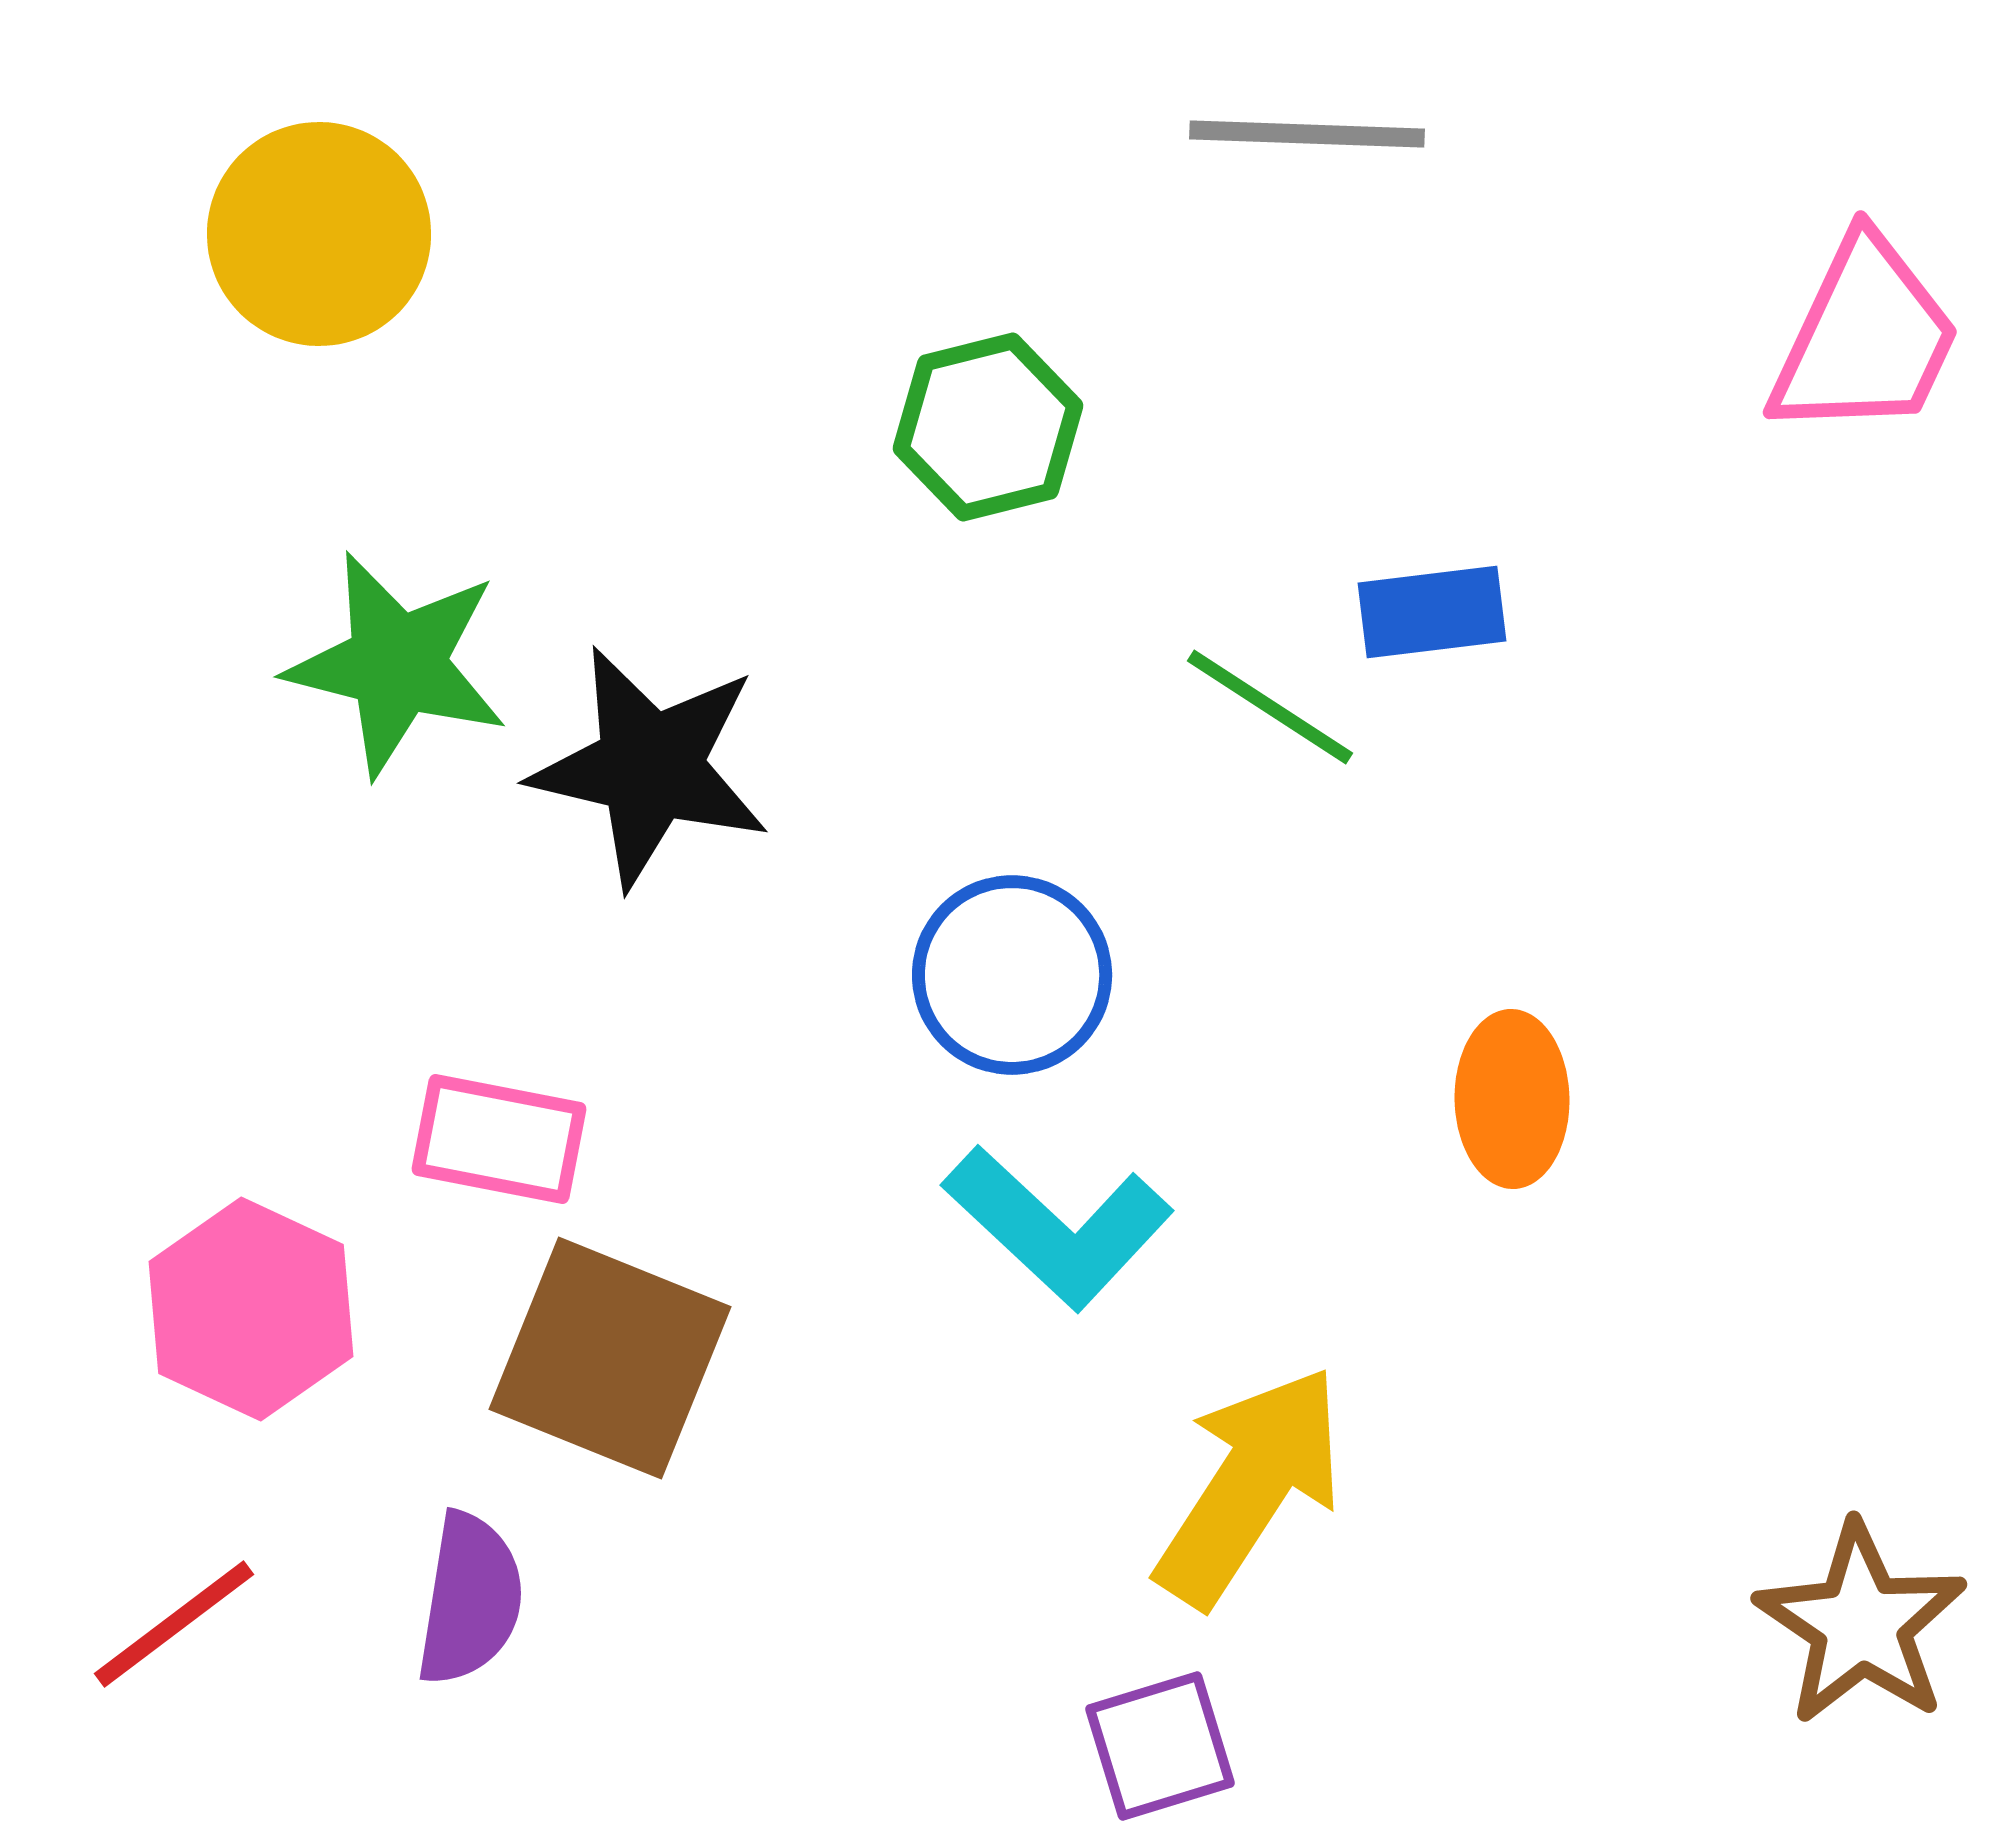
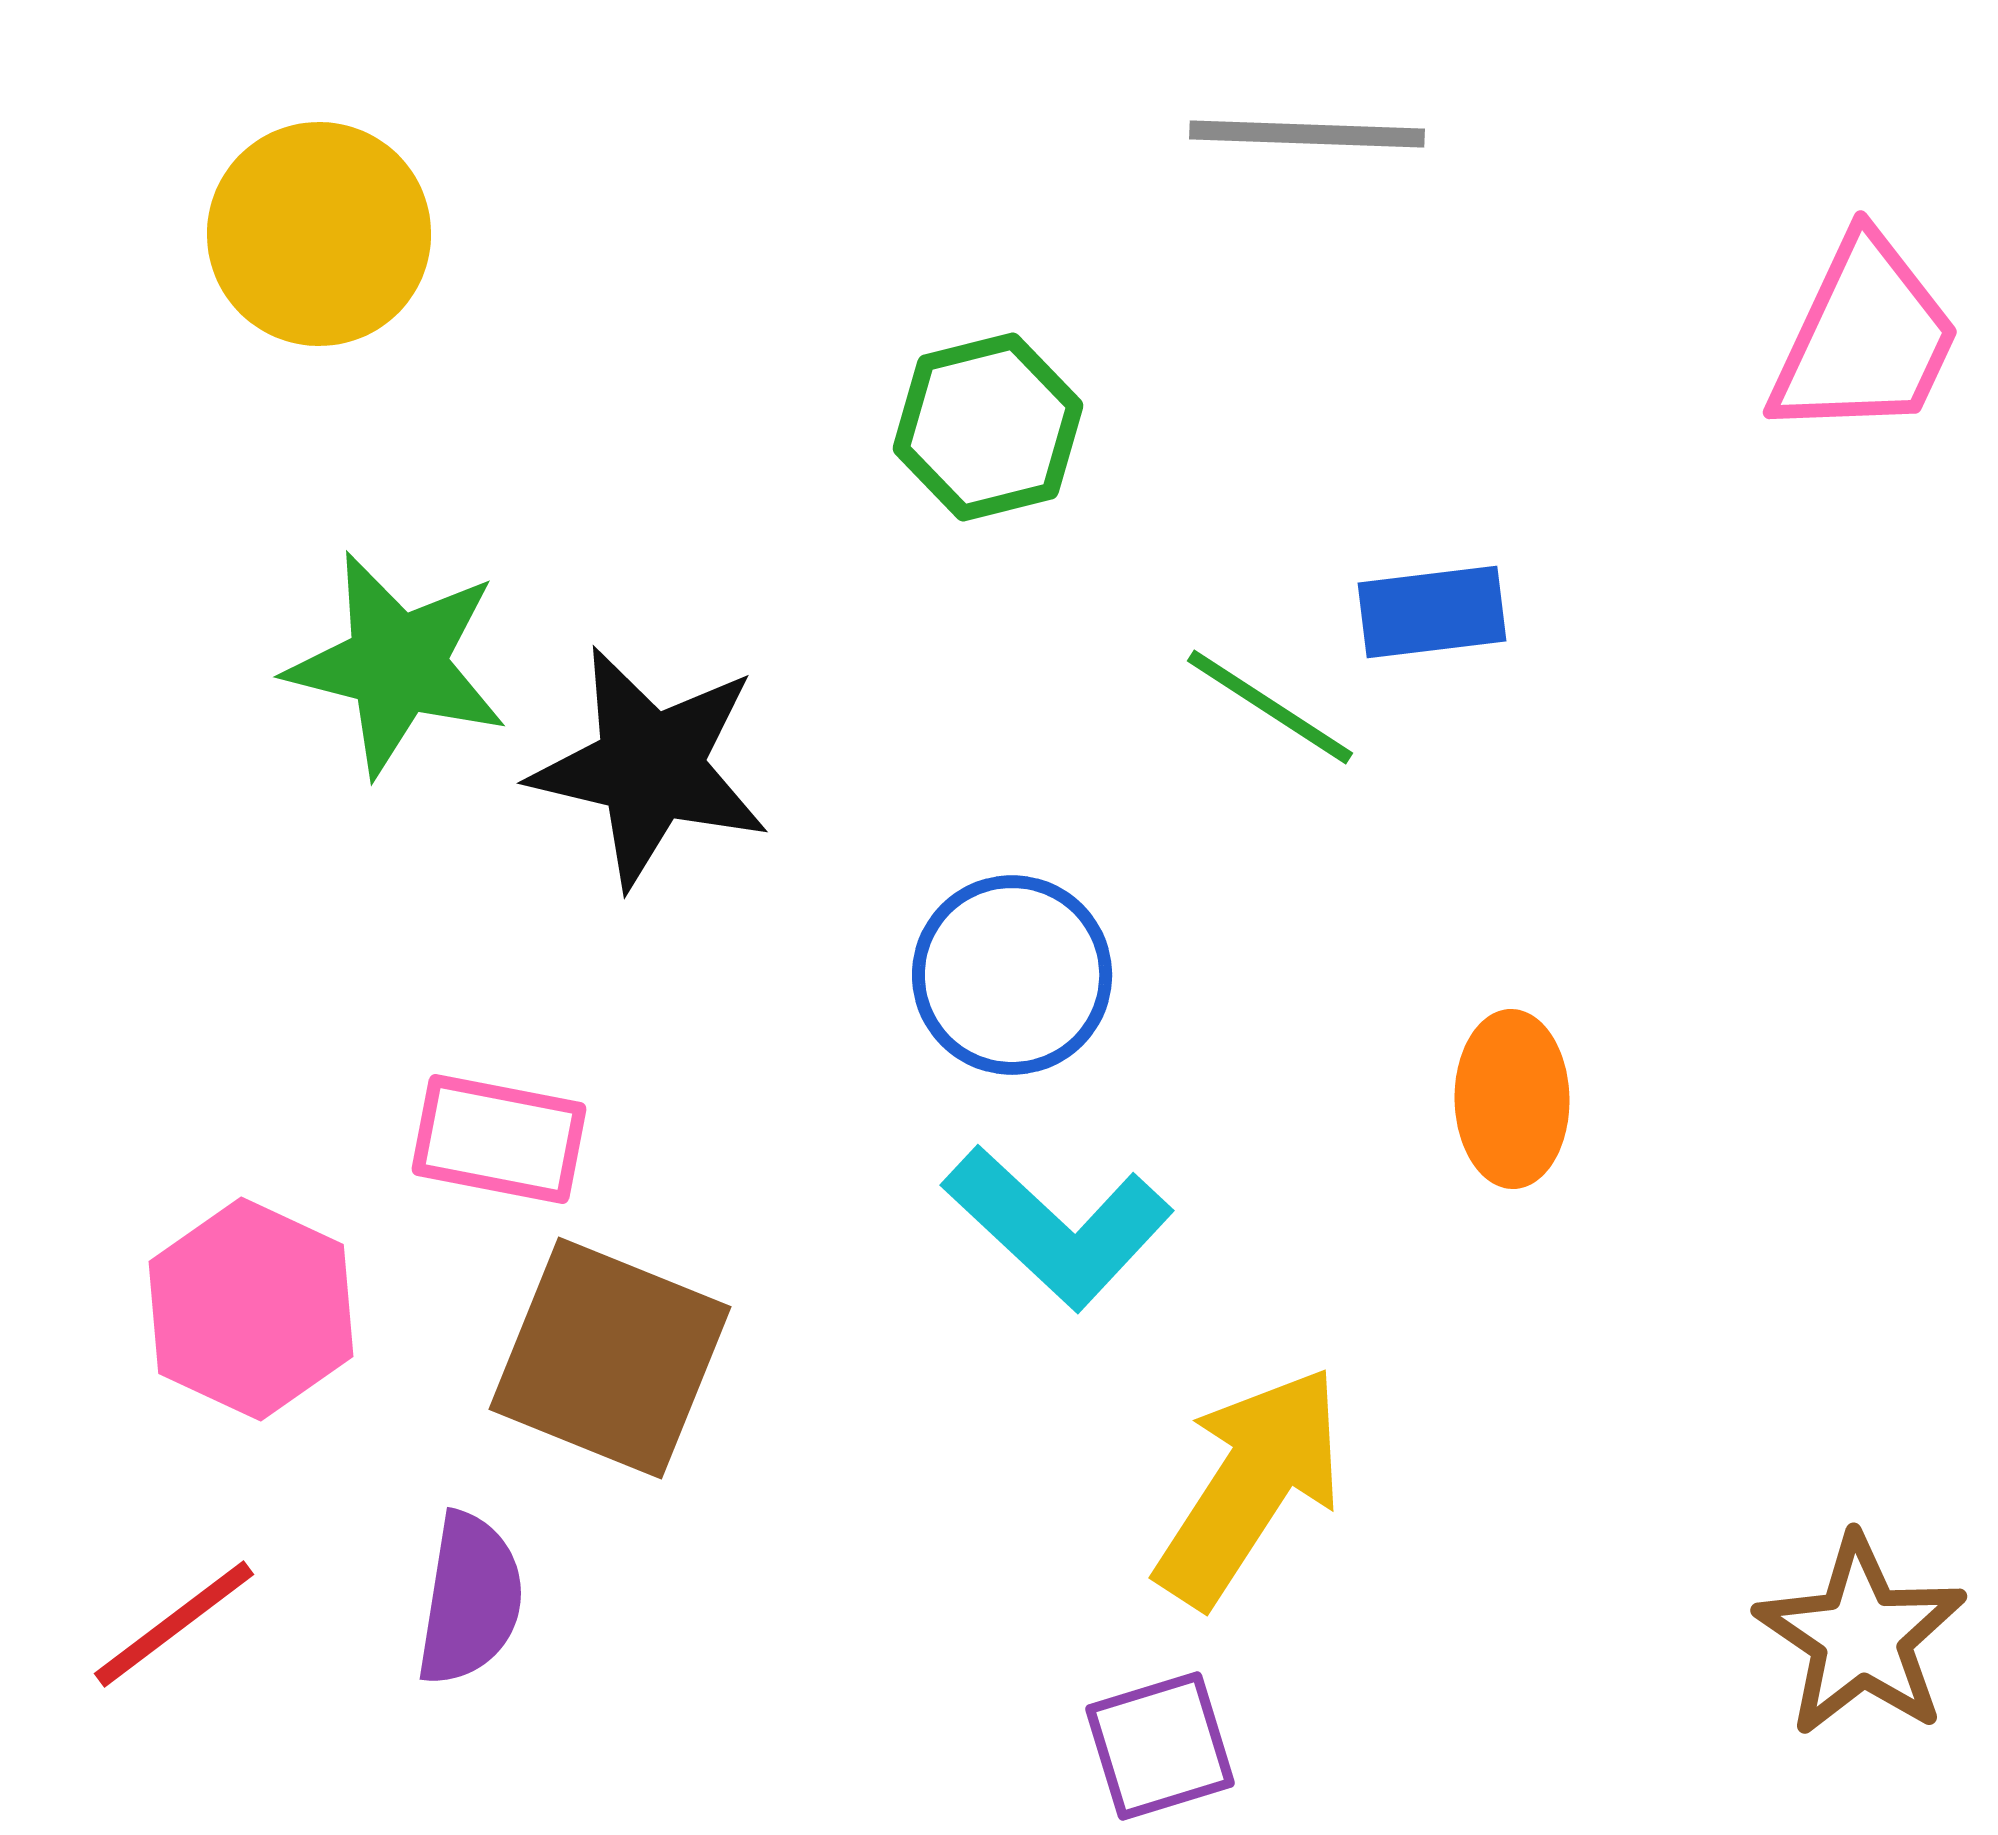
brown star: moved 12 px down
